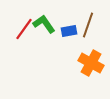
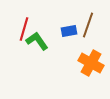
green L-shape: moved 7 px left, 17 px down
red line: rotated 20 degrees counterclockwise
